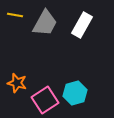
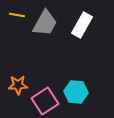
yellow line: moved 2 px right
orange star: moved 1 px right, 2 px down; rotated 18 degrees counterclockwise
cyan hexagon: moved 1 px right, 1 px up; rotated 20 degrees clockwise
pink square: moved 1 px down
